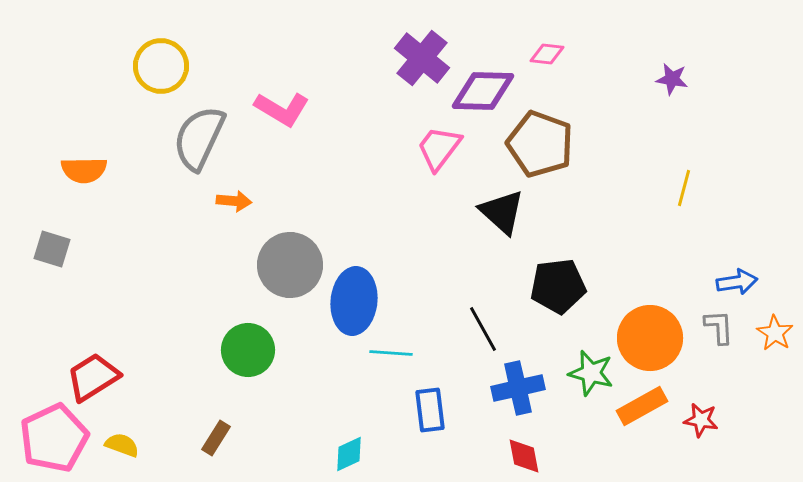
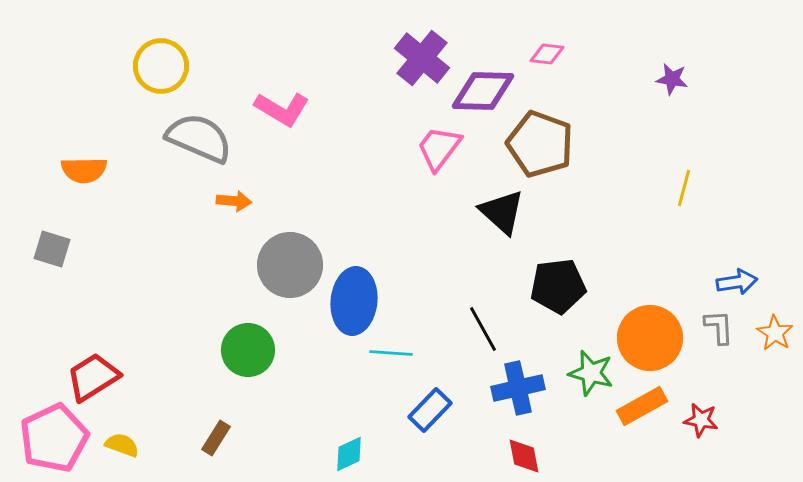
gray semicircle: rotated 88 degrees clockwise
blue rectangle: rotated 51 degrees clockwise
